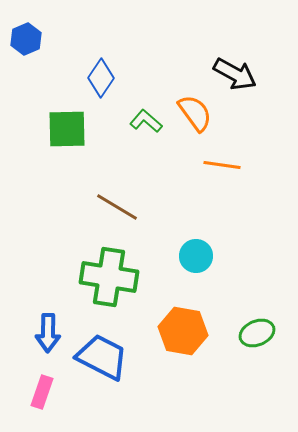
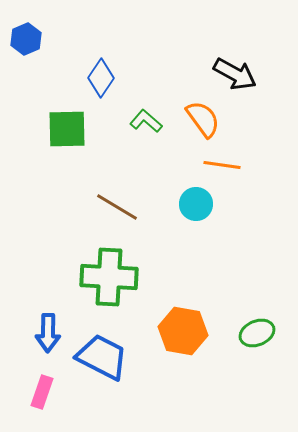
orange semicircle: moved 8 px right, 6 px down
cyan circle: moved 52 px up
green cross: rotated 6 degrees counterclockwise
